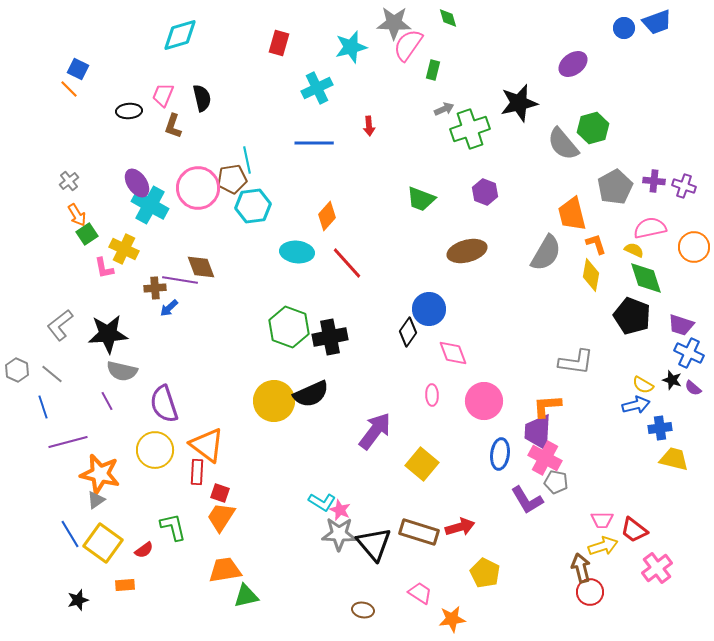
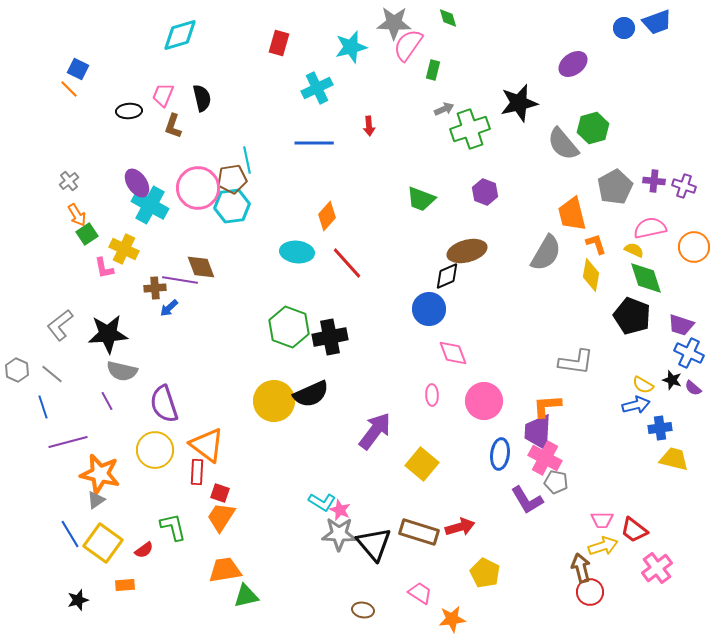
cyan hexagon at (253, 206): moved 21 px left
black diamond at (408, 332): moved 39 px right, 56 px up; rotated 32 degrees clockwise
